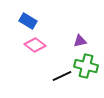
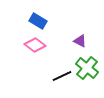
blue rectangle: moved 10 px right
purple triangle: rotated 40 degrees clockwise
green cross: moved 1 px right, 2 px down; rotated 25 degrees clockwise
